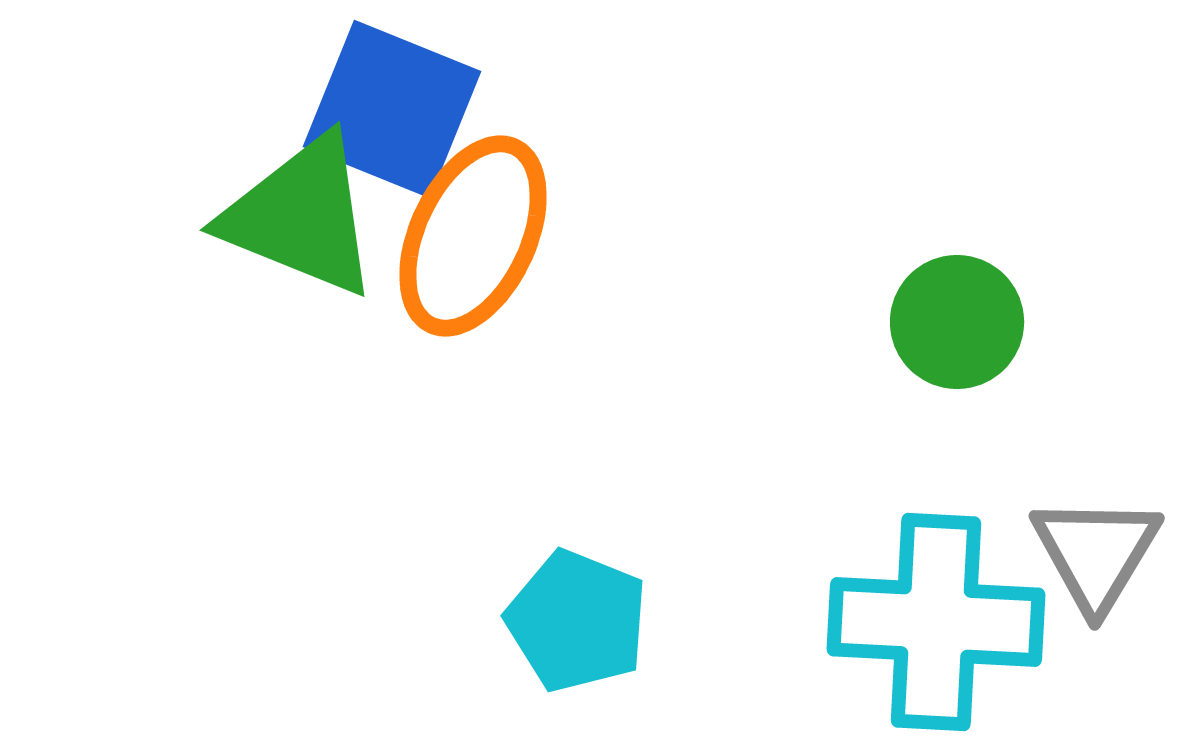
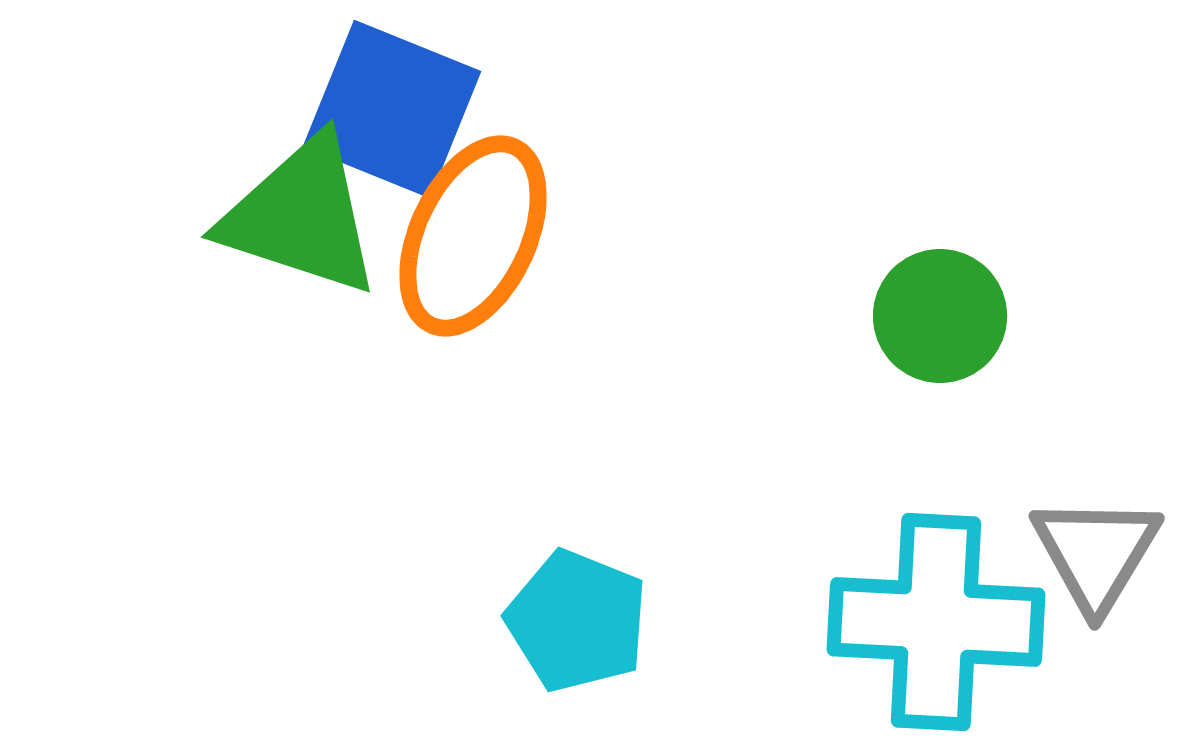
green triangle: rotated 4 degrees counterclockwise
green circle: moved 17 px left, 6 px up
